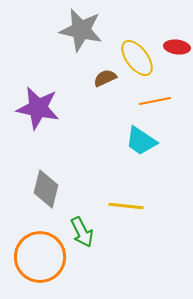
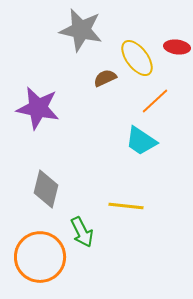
orange line: rotated 32 degrees counterclockwise
